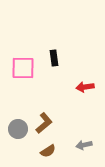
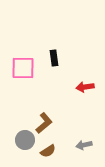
gray circle: moved 7 px right, 11 px down
